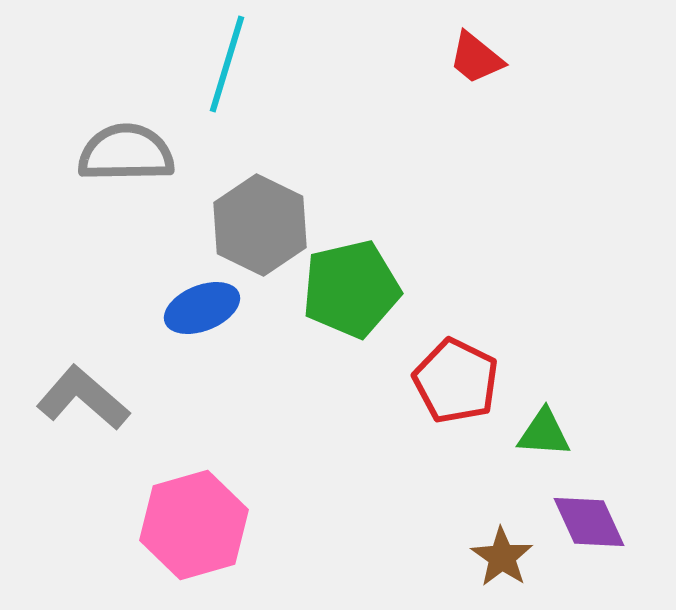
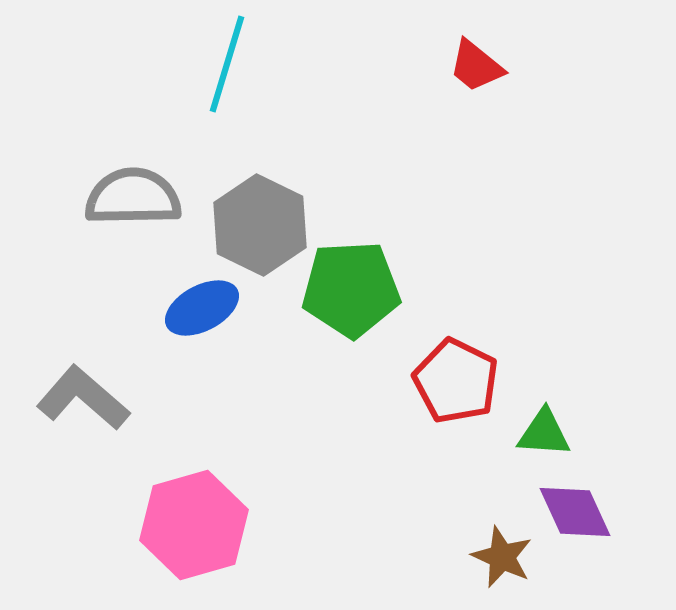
red trapezoid: moved 8 px down
gray semicircle: moved 7 px right, 44 px down
green pentagon: rotated 10 degrees clockwise
blue ellipse: rotated 6 degrees counterclockwise
purple diamond: moved 14 px left, 10 px up
brown star: rotated 10 degrees counterclockwise
